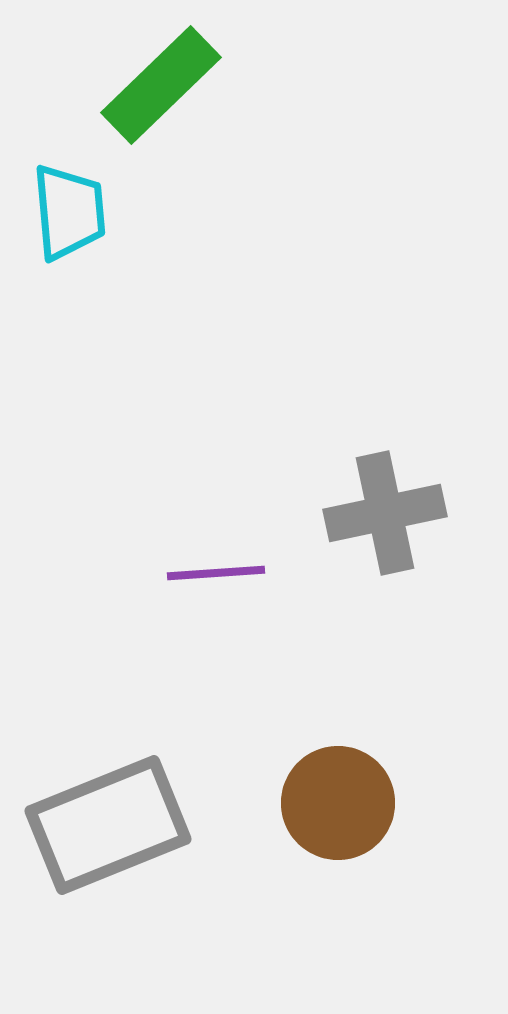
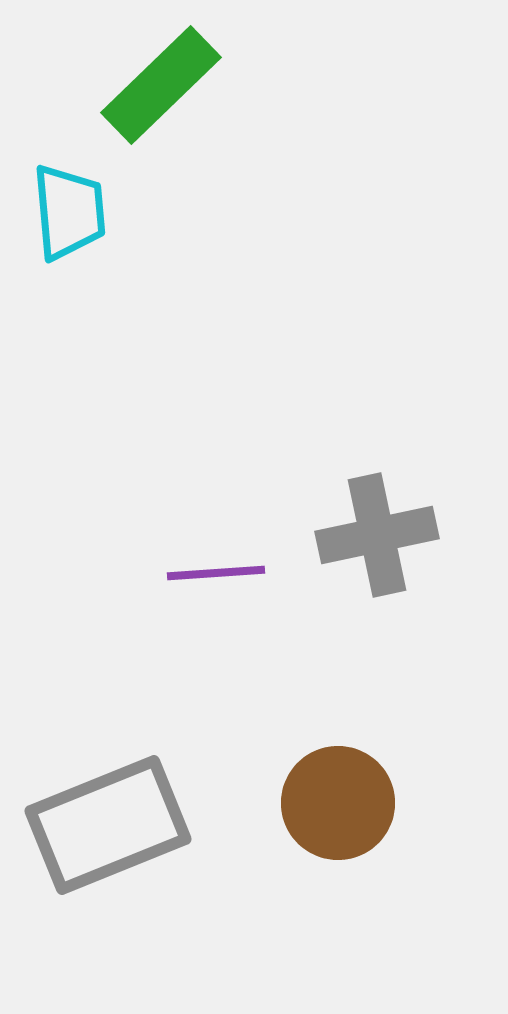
gray cross: moved 8 px left, 22 px down
